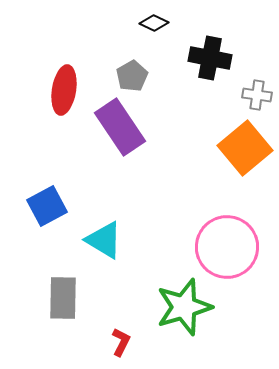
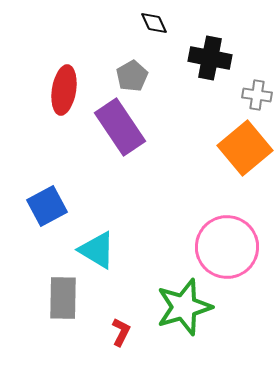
black diamond: rotated 40 degrees clockwise
cyan triangle: moved 7 px left, 10 px down
red L-shape: moved 10 px up
